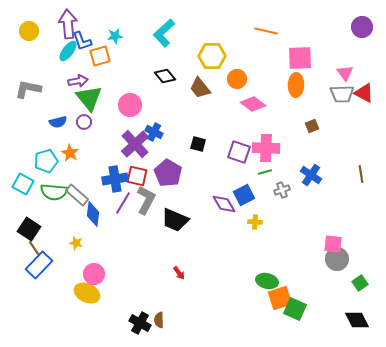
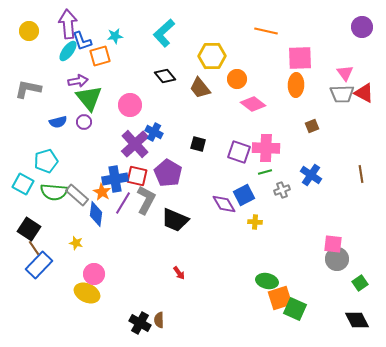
orange star at (70, 153): moved 32 px right, 39 px down
blue diamond at (93, 214): moved 3 px right
